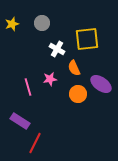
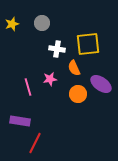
yellow square: moved 1 px right, 5 px down
white cross: rotated 21 degrees counterclockwise
purple rectangle: rotated 24 degrees counterclockwise
